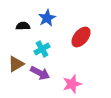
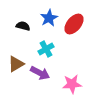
blue star: moved 2 px right
black semicircle: rotated 16 degrees clockwise
red ellipse: moved 7 px left, 13 px up
cyan cross: moved 4 px right
pink star: rotated 12 degrees clockwise
